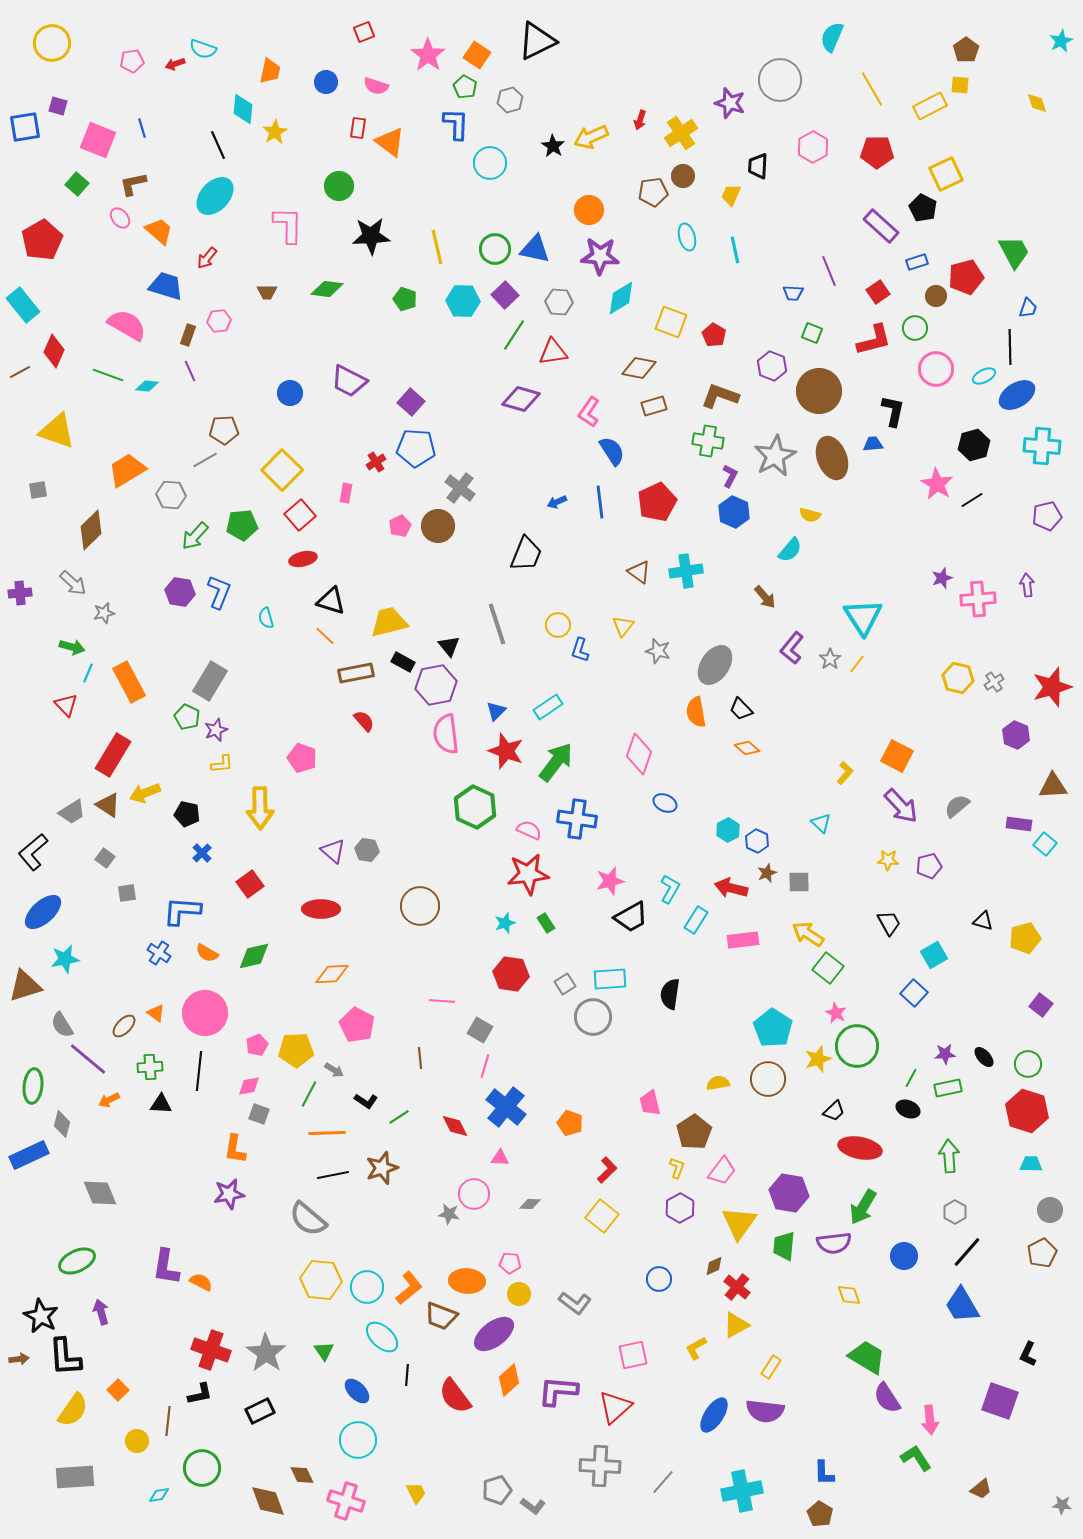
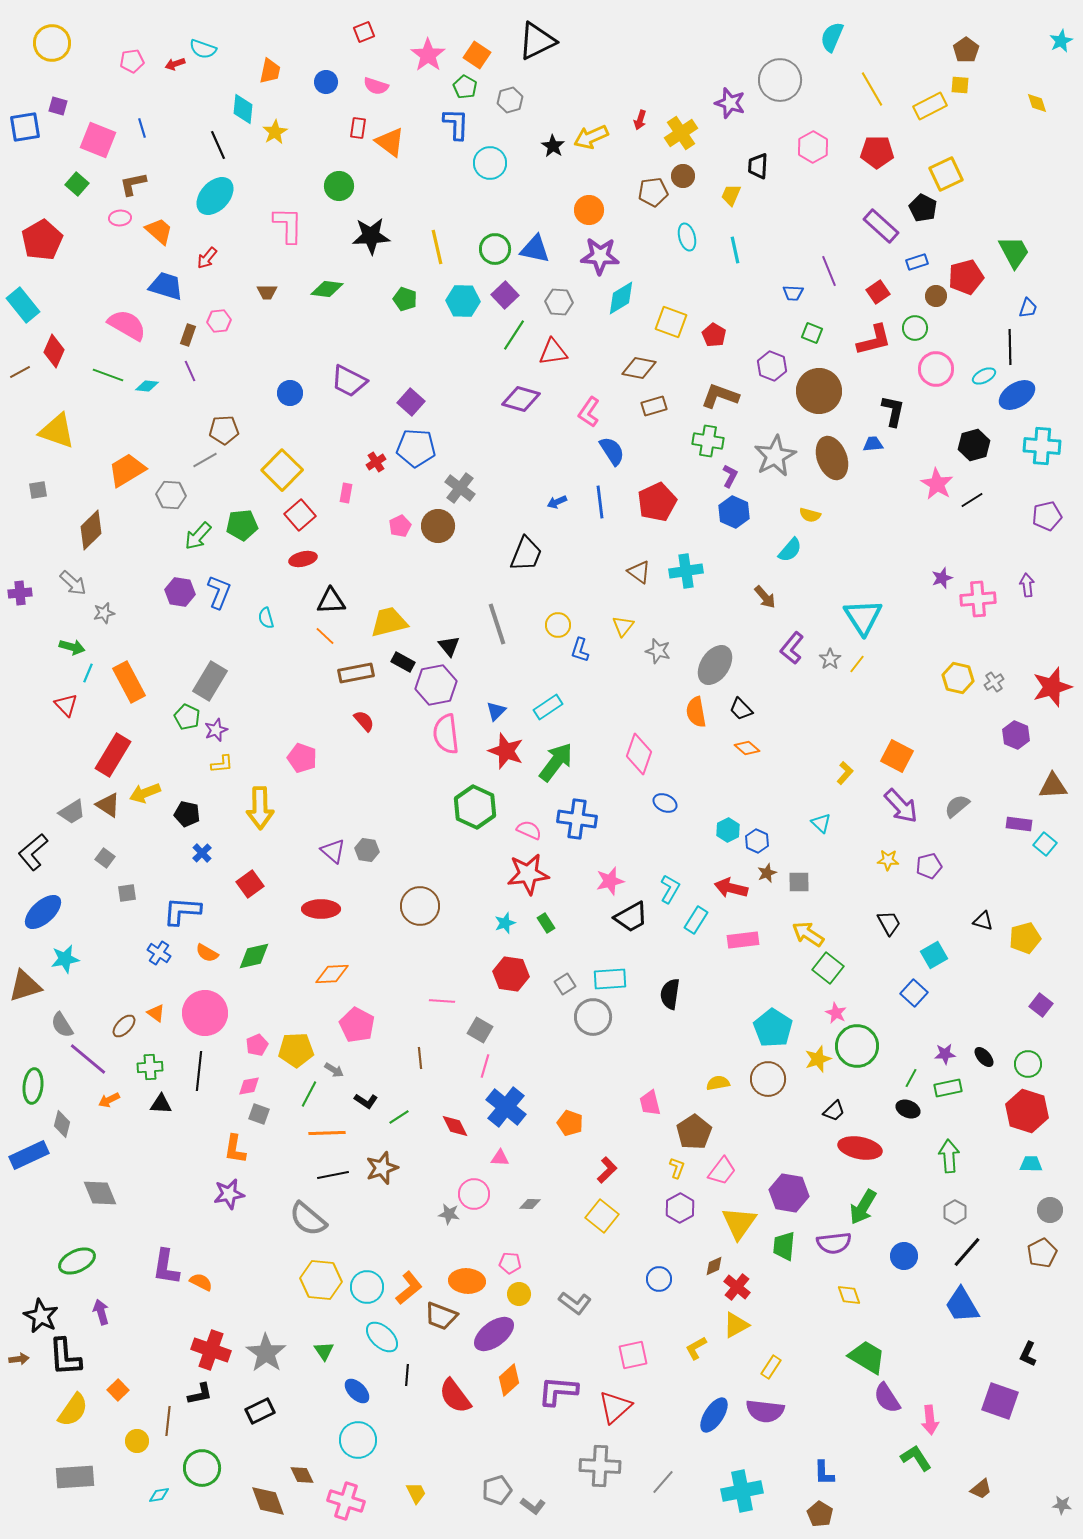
pink ellipse at (120, 218): rotated 55 degrees counterclockwise
green arrow at (195, 536): moved 3 px right
black triangle at (331, 601): rotated 20 degrees counterclockwise
